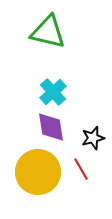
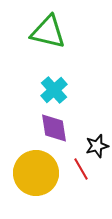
cyan cross: moved 1 px right, 2 px up
purple diamond: moved 3 px right, 1 px down
black star: moved 4 px right, 8 px down
yellow circle: moved 2 px left, 1 px down
